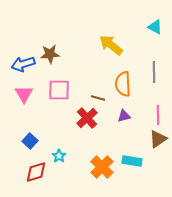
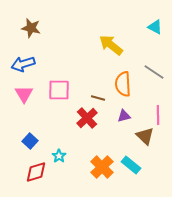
brown star: moved 19 px left, 26 px up; rotated 18 degrees clockwise
gray line: rotated 55 degrees counterclockwise
brown triangle: moved 13 px left, 3 px up; rotated 42 degrees counterclockwise
cyan rectangle: moved 1 px left, 4 px down; rotated 30 degrees clockwise
